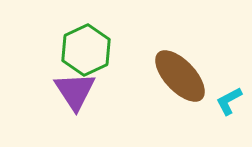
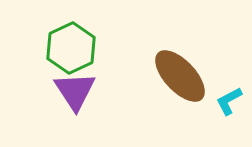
green hexagon: moved 15 px left, 2 px up
